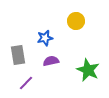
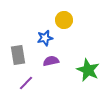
yellow circle: moved 12 px left, 1 px up
